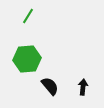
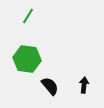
green hexagon: rotated 12 degrees clockwise
black arrow: moved 1 px right, 2 px up
